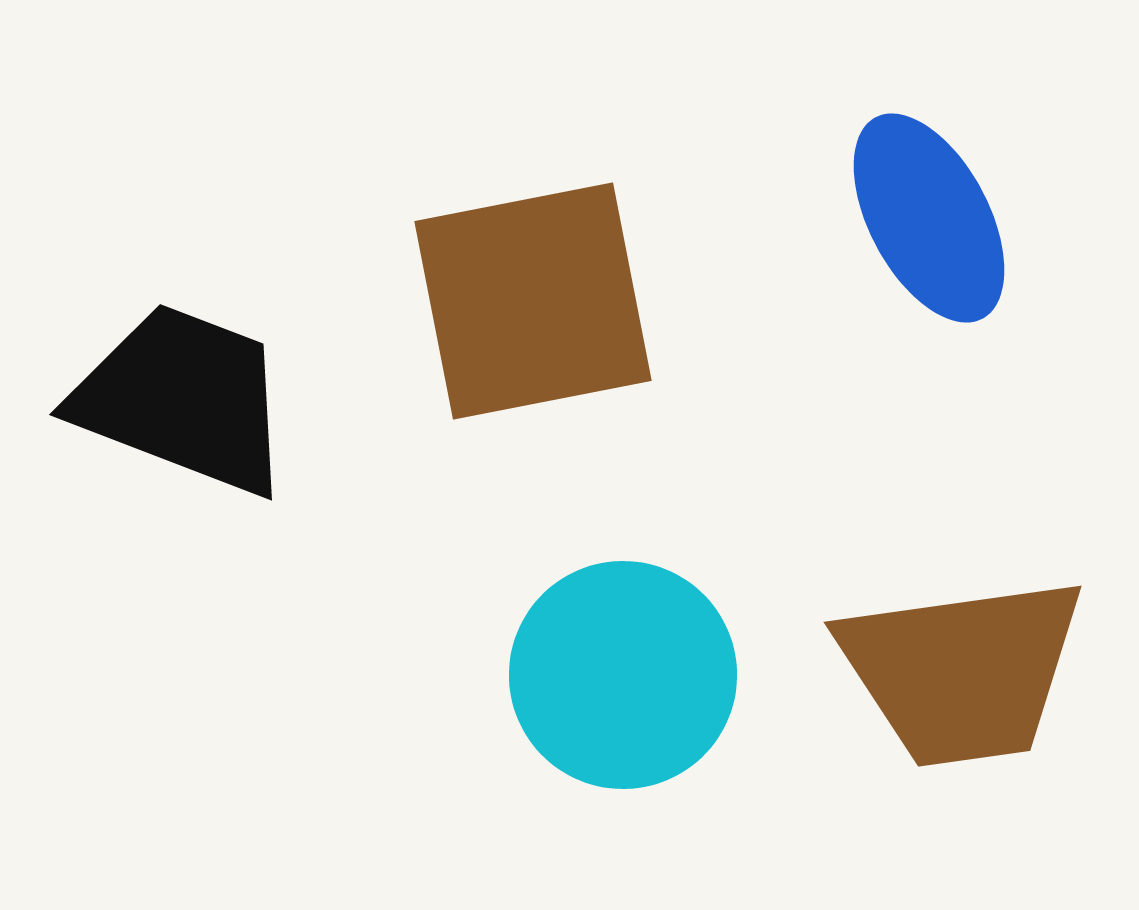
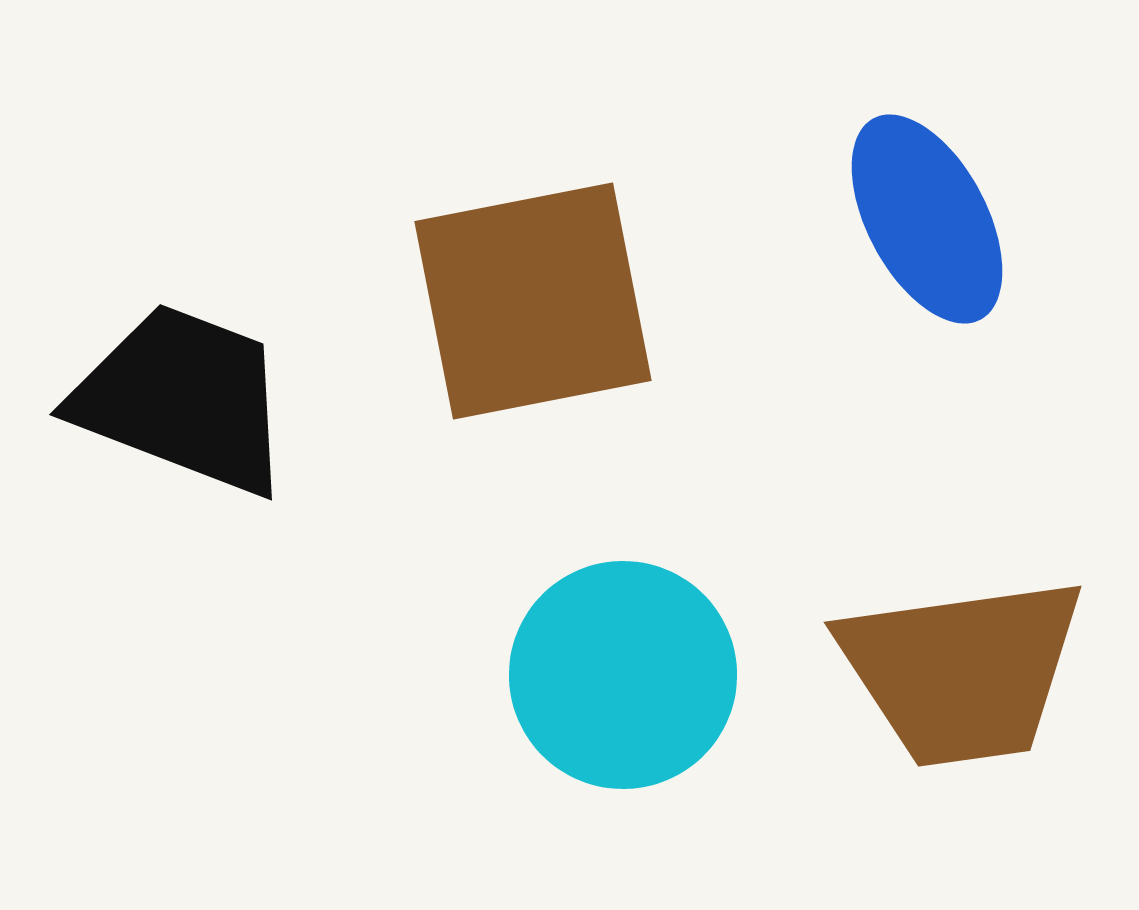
blue ellipse: moved 2 px left, 1 px down
